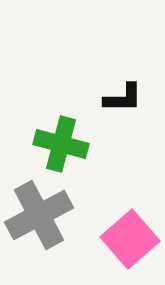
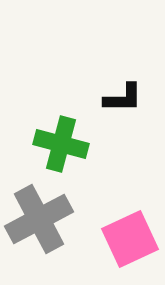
gray cross: moved 4 px down
pink square: rotated 16 degrees clockwise
